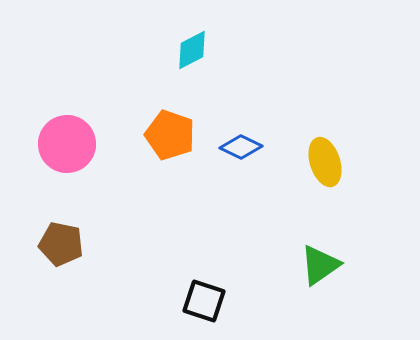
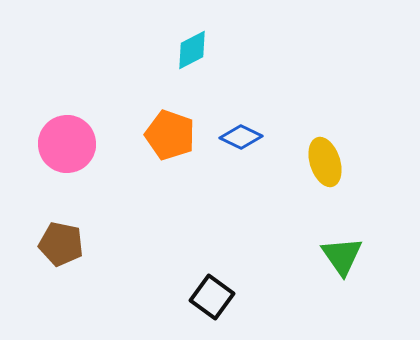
blue diamond: moved 10 px up
green triangle: moved 22 px right, 9 px up; rotated 30 degrees counterclockwise
black square: moved 8 px right, 4 px up; rotated 18 degrees clockwise
